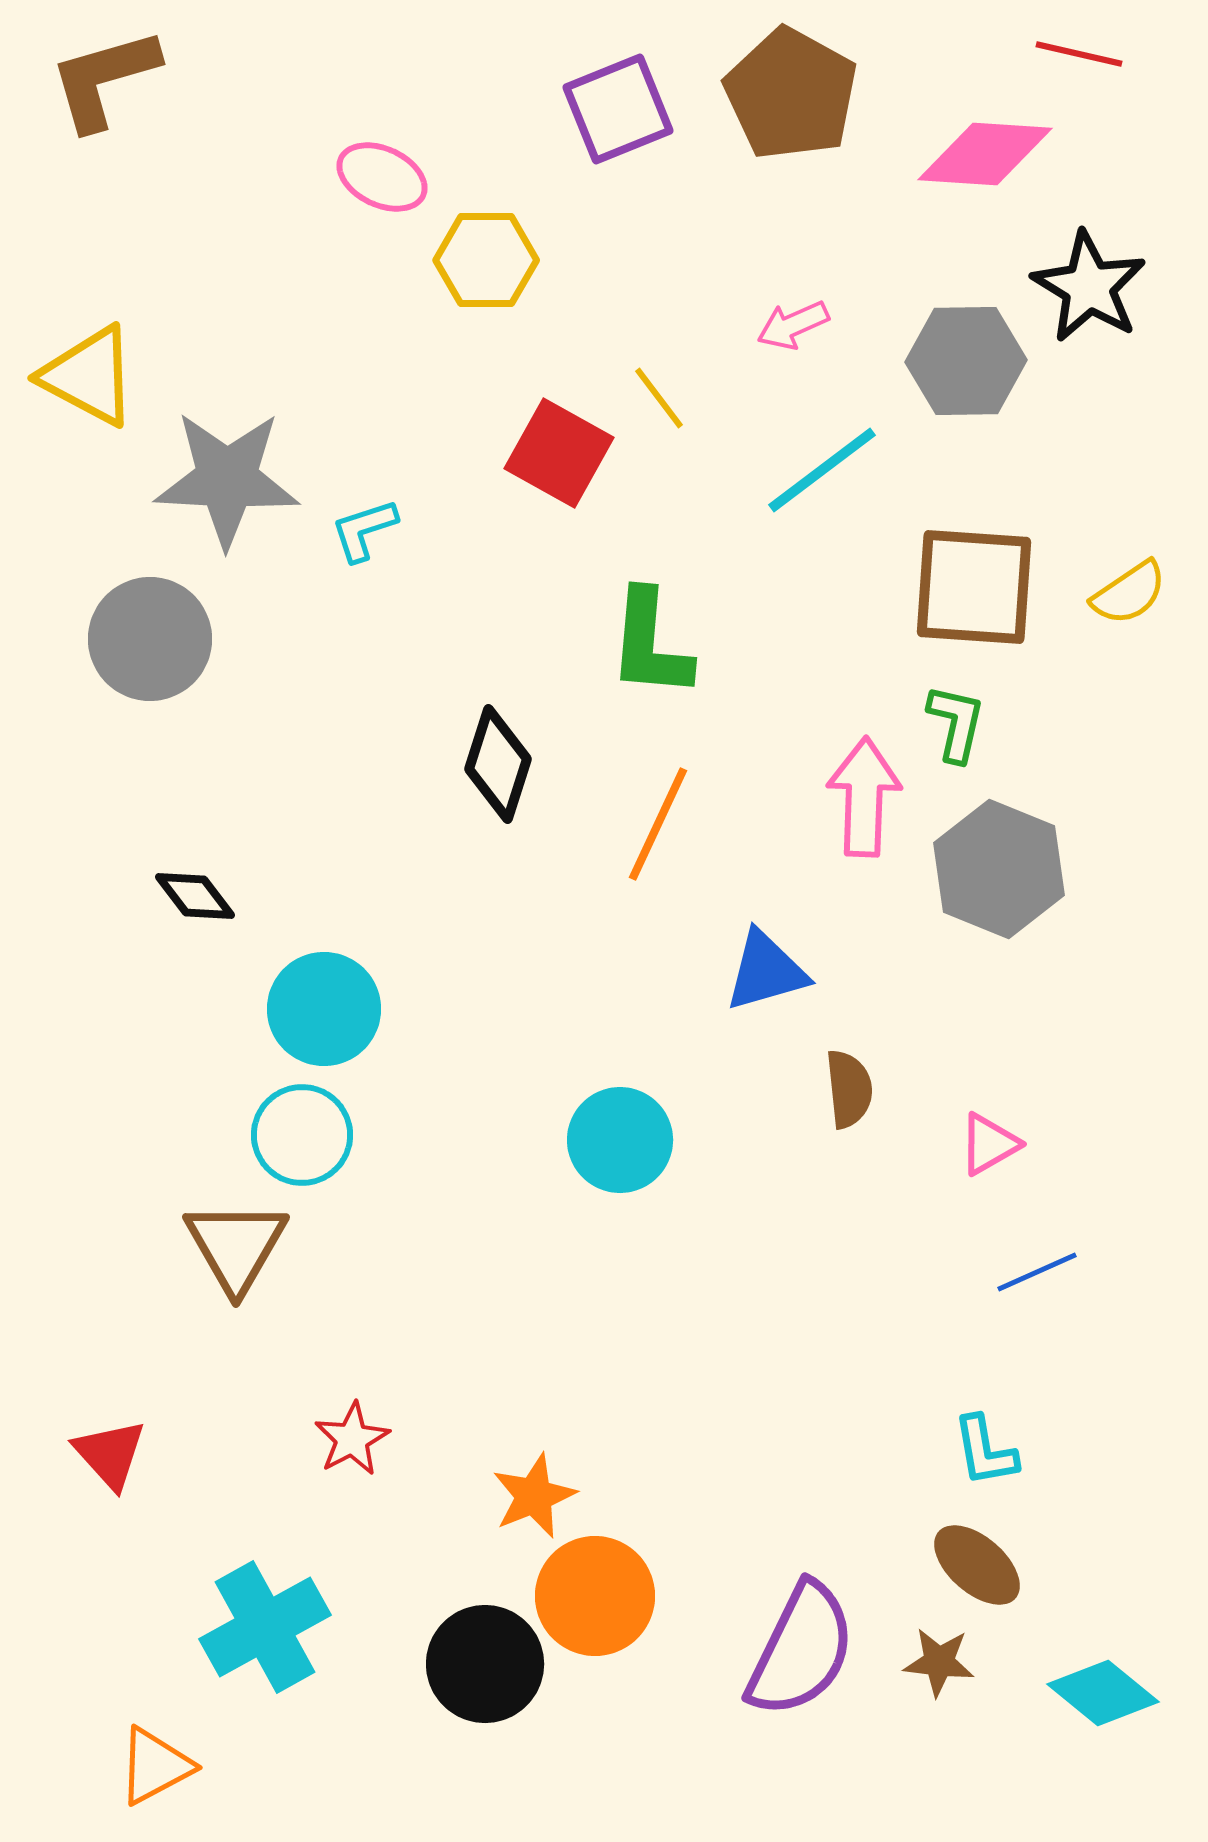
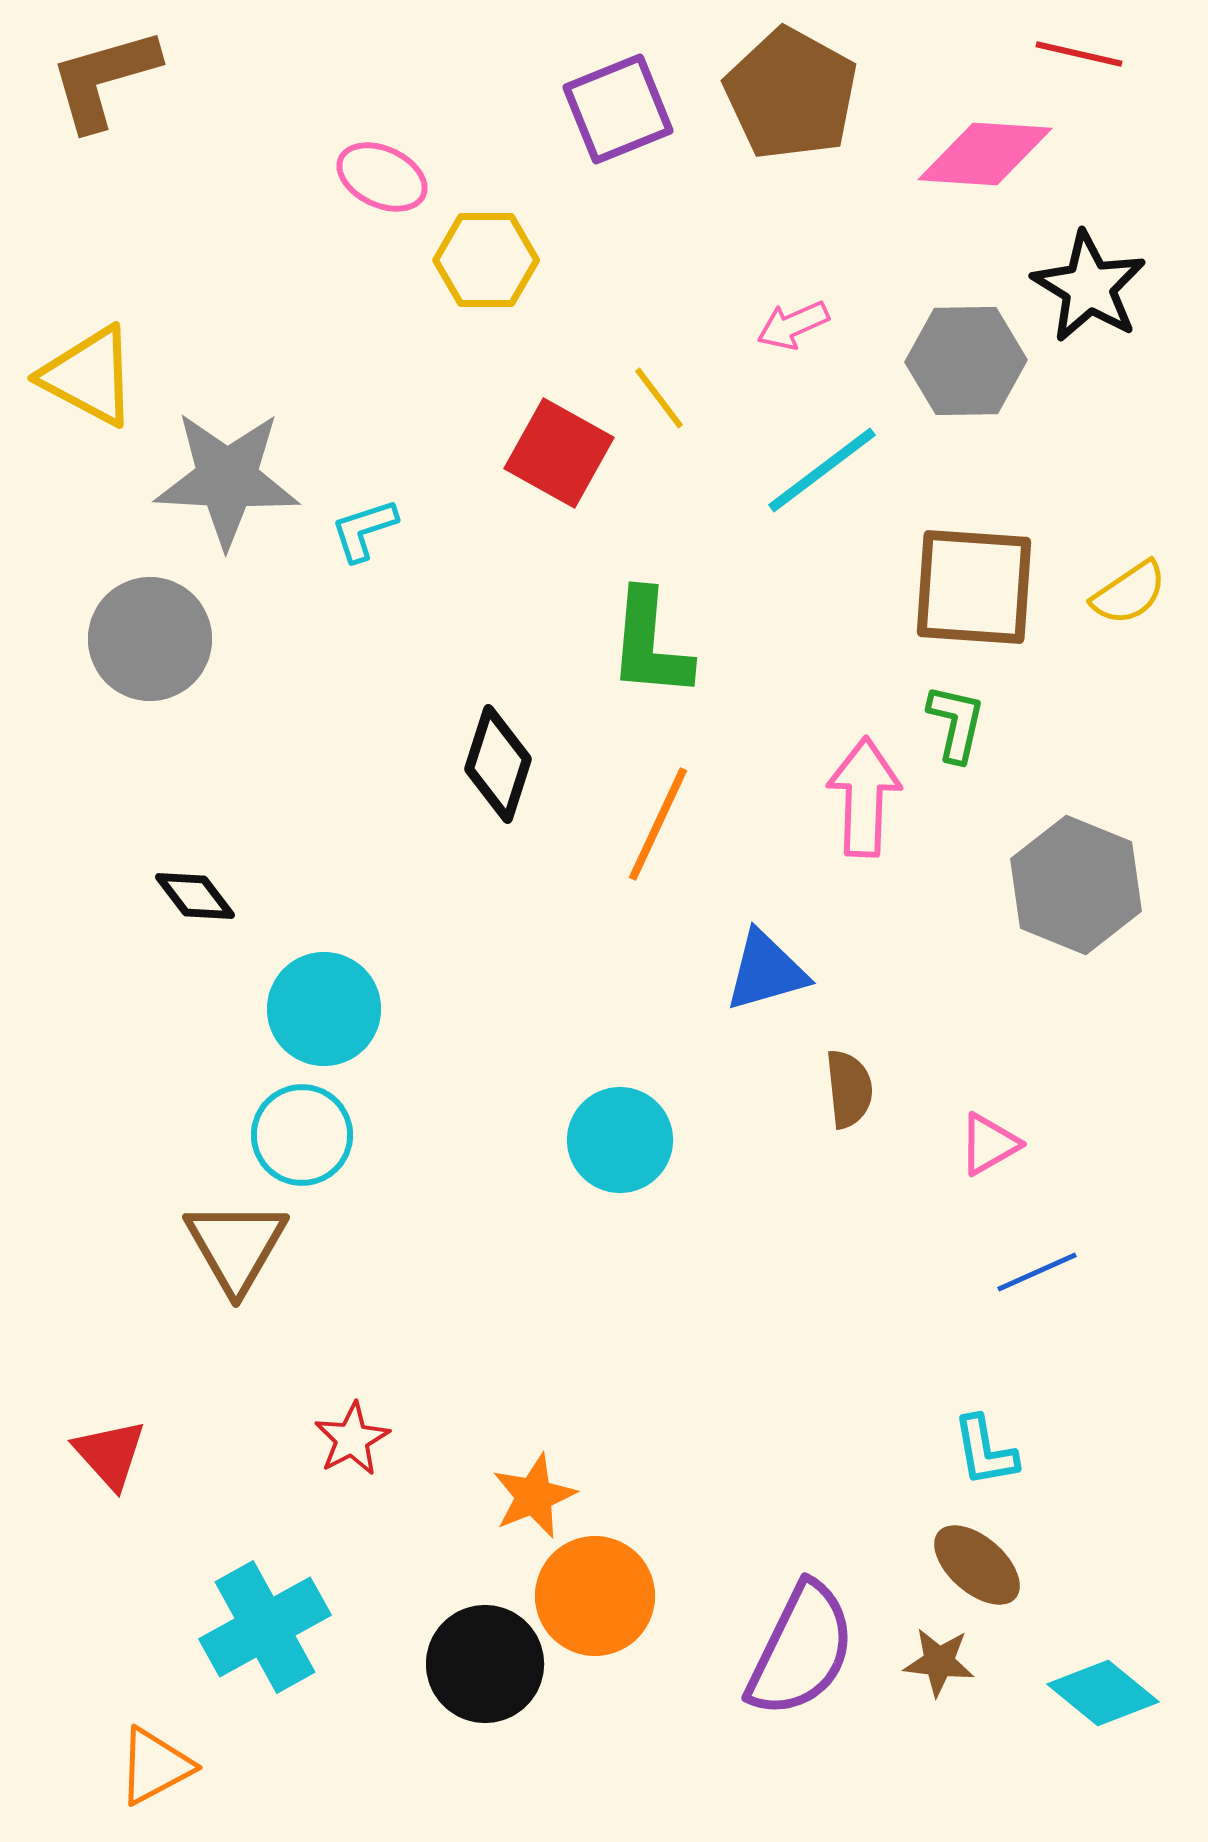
gray hexagon at (999, 869): moved 77 px right, 16 px down
